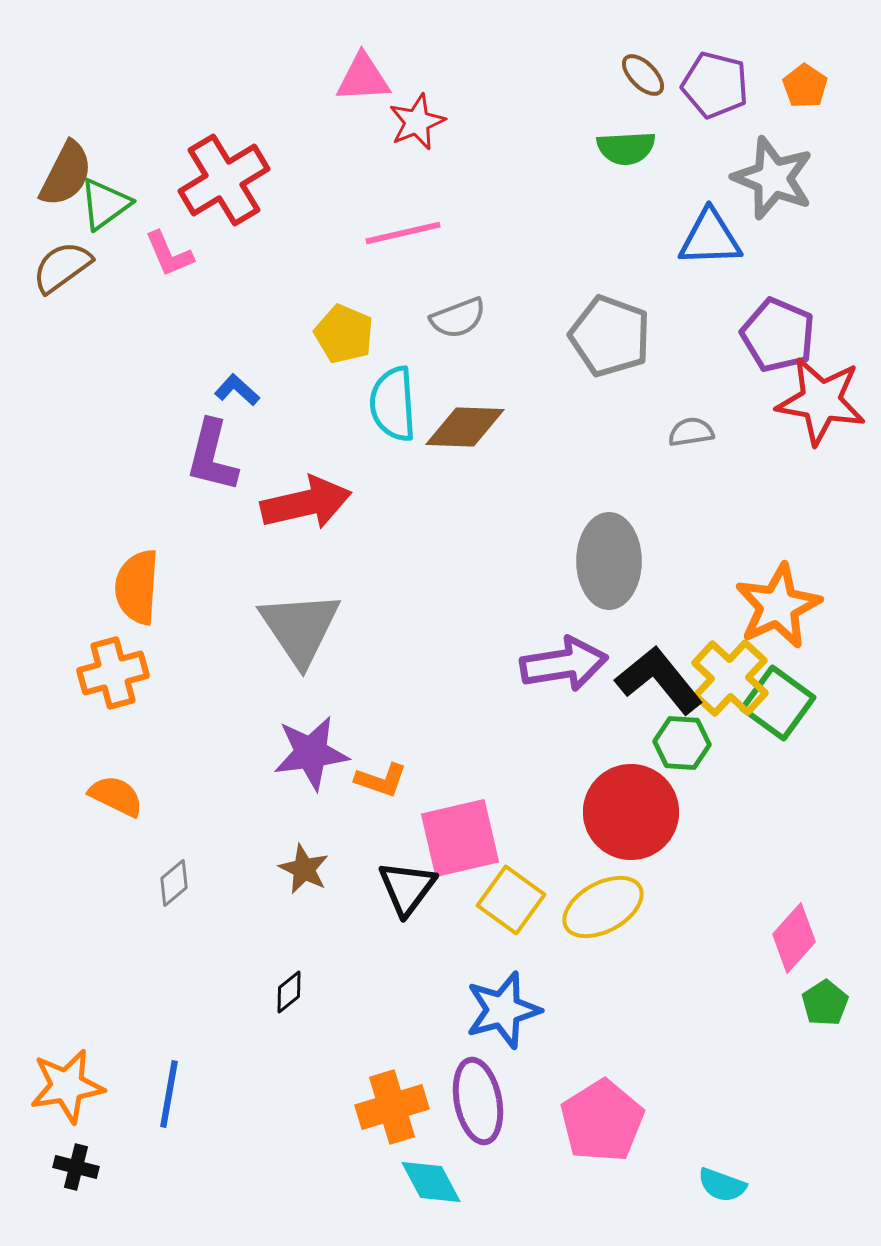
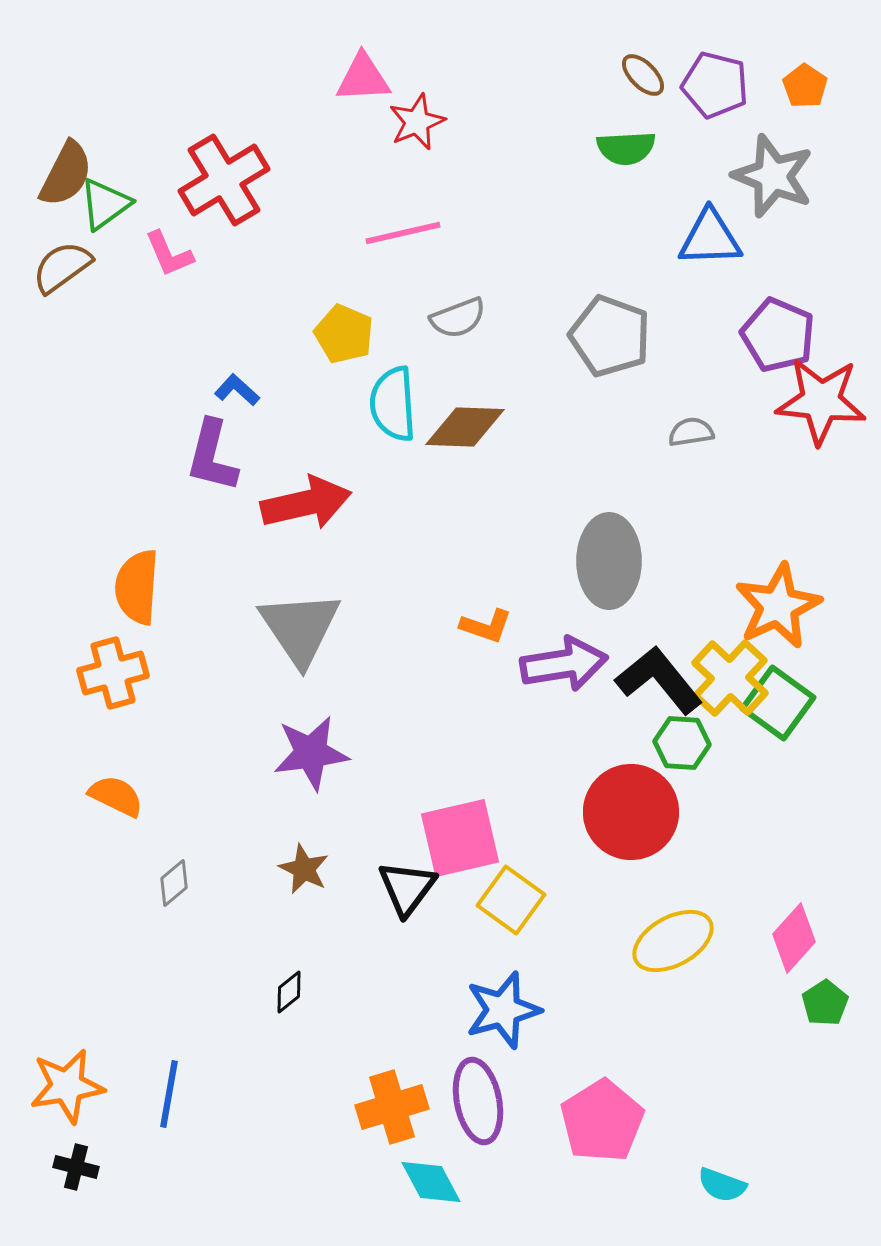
gray star at (773, 178): moved 2 px up
red star at (821, 401): rotated 4 degrees counterclockwise
orange L-shape at (381, 780): moved 105 px right, 154 px up
yellow ellipse at (603, 907): moved 70 px right, 34 px down
